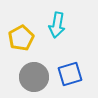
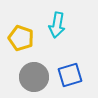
yellow pentagon: rotated 25 degrees counterclockwise
blue square: moved 1 px down
